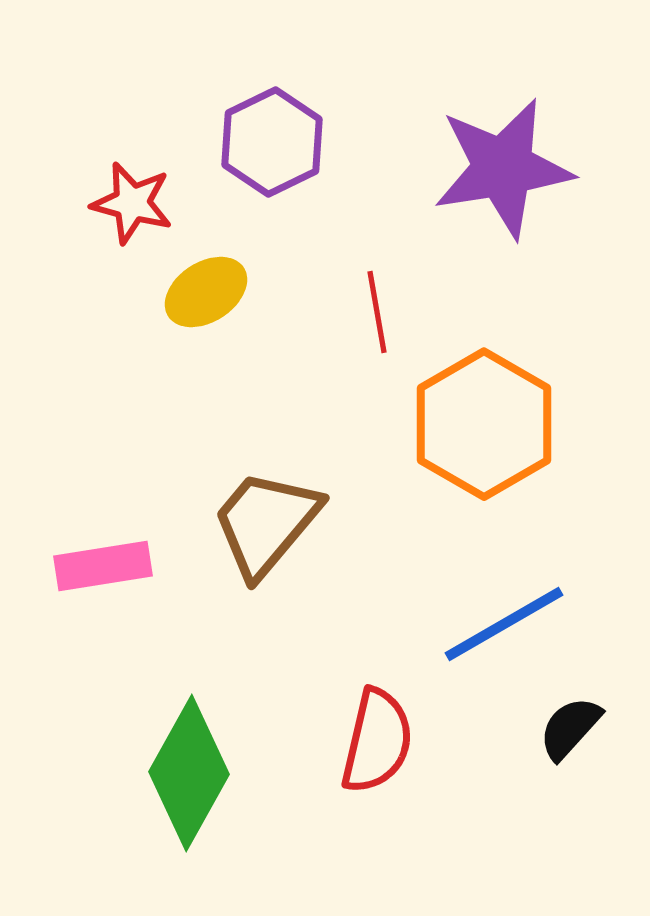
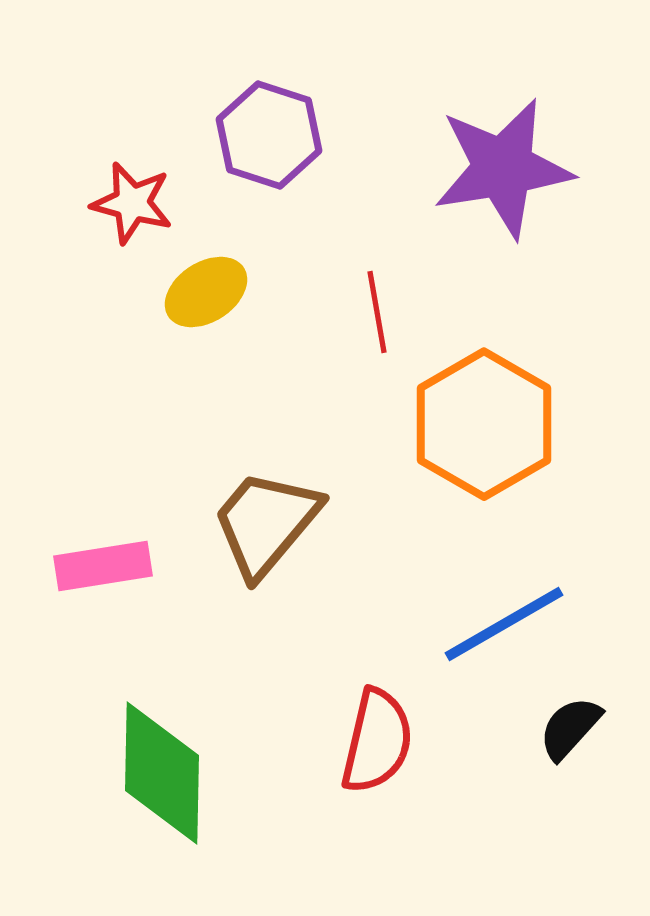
purple hexagon: moved 3 px left, 7 px up; rotated 16 degrees counterclockwise
green diamond: moved 27 px left; rotated 28 degrees counterclockwise
